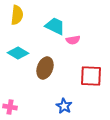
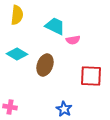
cyan diamond: moved 1 px left, 1 px down
brown ellipse: moved 3 px up
blue star: moved 3 px down
